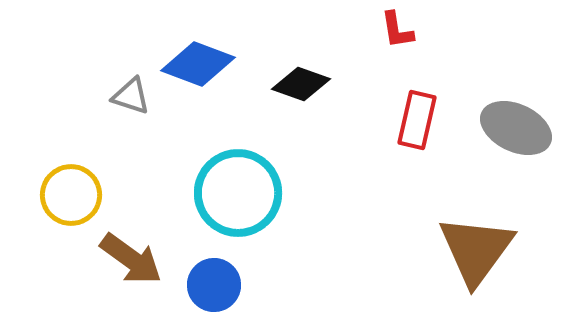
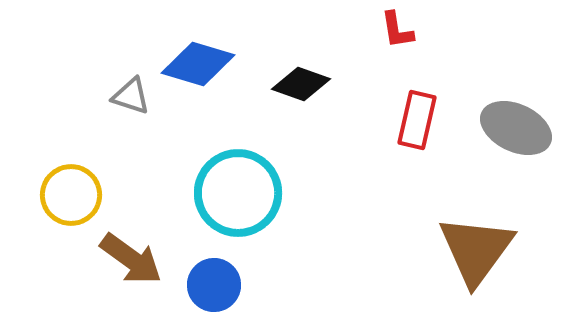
blue diamond: rotated 4 degrees counterclockwise
